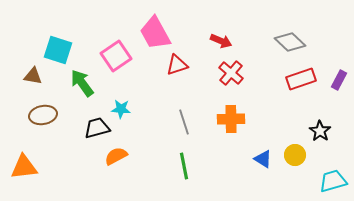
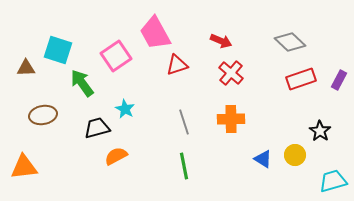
brown triangle: moved 7 px left, 8 px up; rotated 12 degrees counterclockwise
cyan star: moved 4 px right; rotated 24 degrees clockwise
